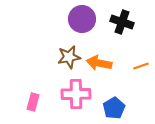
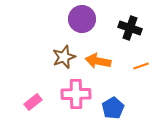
black cross: moved 8 px right, 6 px down
brown star: moved 5 px left; rotated 10 degrees counterclockwise
orange arrow: moved 1 px left, 2 px up
pink rectangle: rotated 36 degrees clockwise
blue pentagon: moved 1 px left
